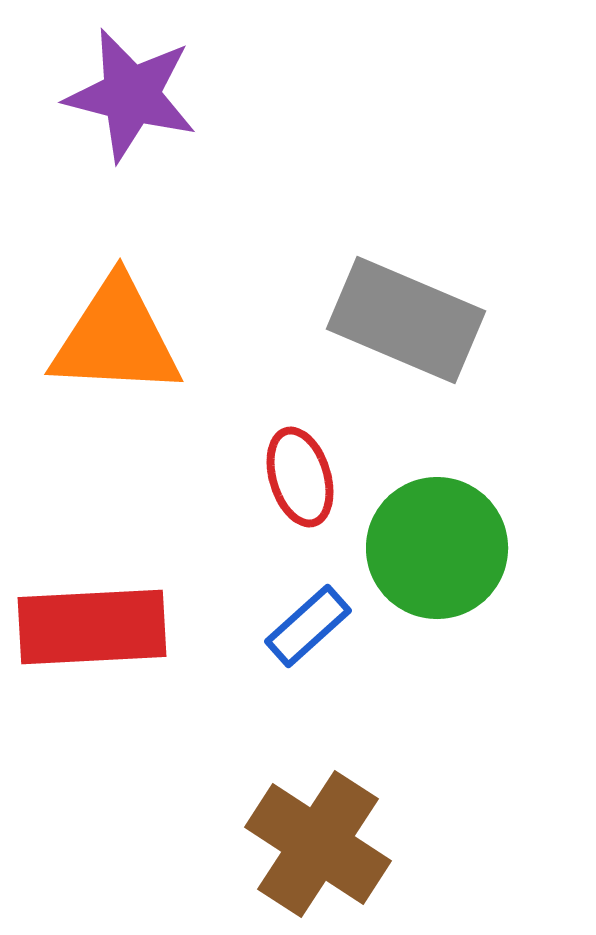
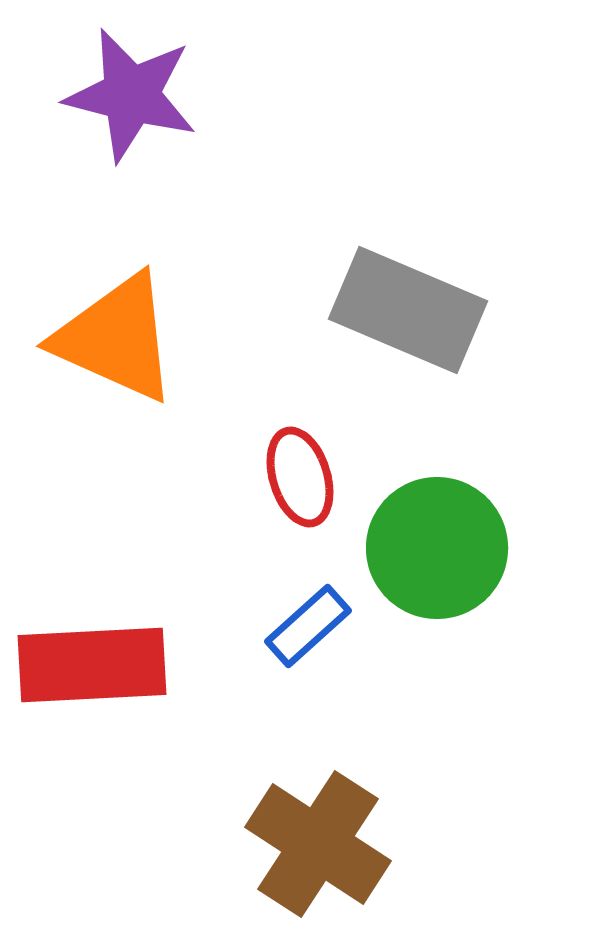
gray rectangle: moved 2 px right, 10 px up
orange triangle: rotated 21 degrees clockwise
red rectangle: moved 38 px down
